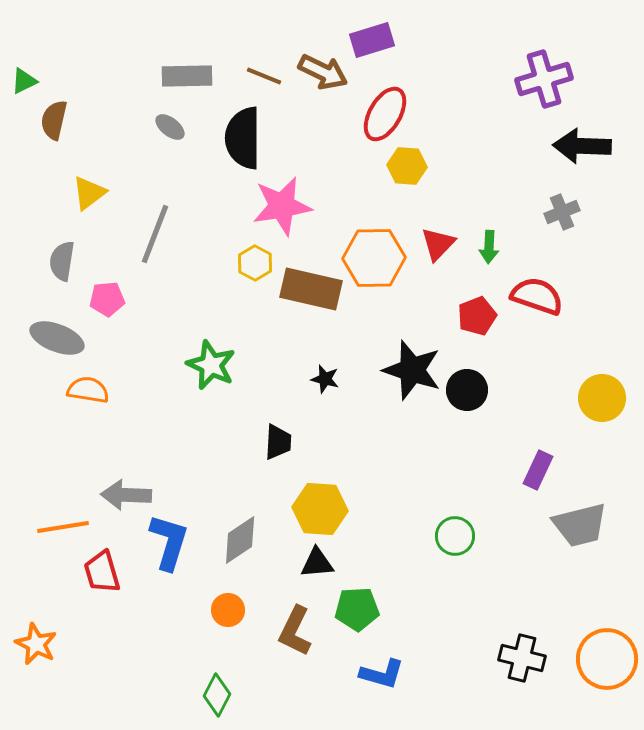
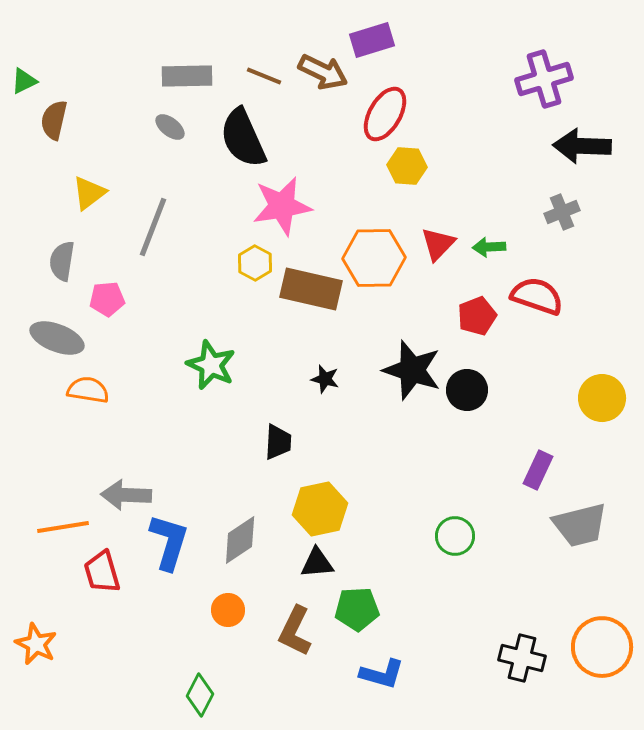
black semicircle at (243, 138): rotated 24 degrees counterclockwise
gray line at (155, 234): moved 2 px left, 7 px up
green arrow at (489, 247): rotated 84 degrees clockwise
yellow hexagon at (320, 509): rotated 16 degrees counterclockwise
orange circle at (607, 659): moved 5 px left, 12 px up
green diamond at (217, 695): moved 17 px left
